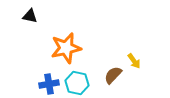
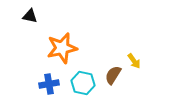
orange star: moved 4 px left
brown semicircle: rotated 12 degrees counterclockwise
cyan hexagon: moved 6 px right
